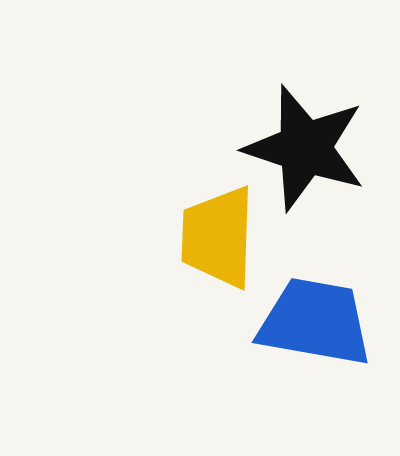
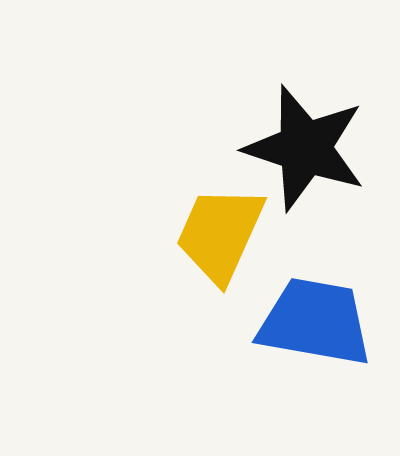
yellow trapezoid: moved 2 px right, 3 px up; rotated 22 degrees clockwise
